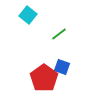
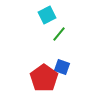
cyan square: moved 19 px right; rotated 24 degrees clockwise
green line: rotated 14 degrees counterclockwise
